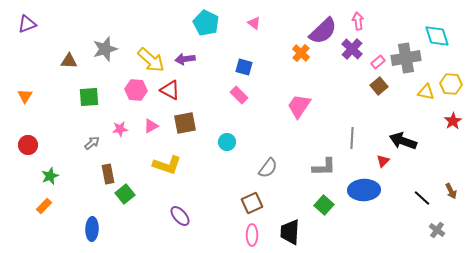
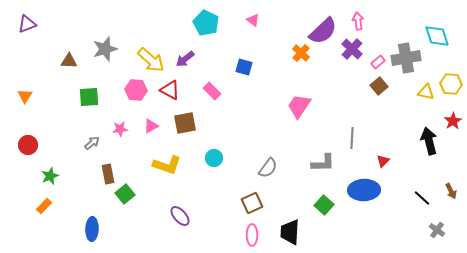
pink triangle at (254, 23): moved 1 px left, 3 px up
purple arrow at (185, 59): rotated 30 degrees counterclockwise
pink rectangle at (239, 95): moved 27 px left, 4 px up
black arrow at (403, 141): moved 26 px right; rotated 56 degrees clockwise
cyan circle at (227, 142): moved 13 px left, 16 px down
gray L-shape at (324, 167): moved 1 px left, 4 px up
